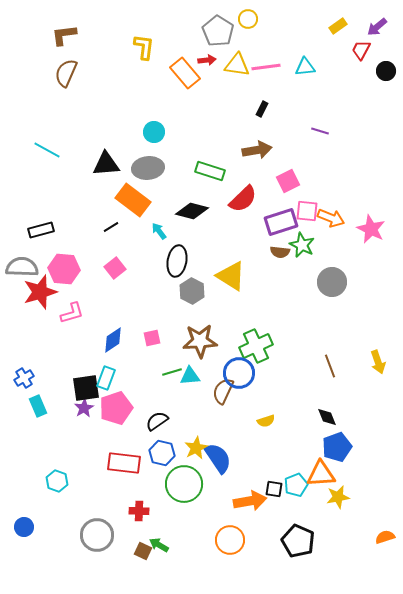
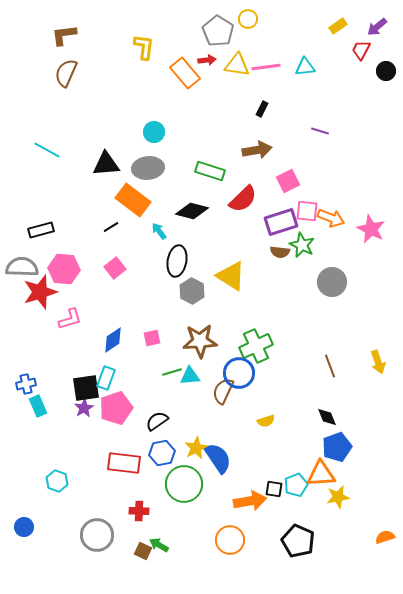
pink L-shape at (72, 313): moved 2 px left, 6 px down
blue cross at (24, 378): moved 2 px right, 6 px down; rotated 18 degrees clockwise
blue hexagon at (162, 453): rotated 25 degrees counterclockwise
